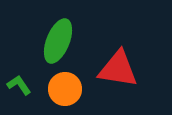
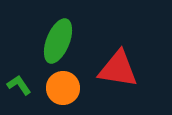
orange circle: moved 2 px left, 1 px up
